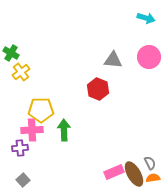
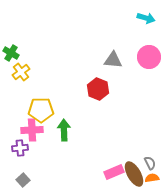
orange semicircle: moved 1 px left
